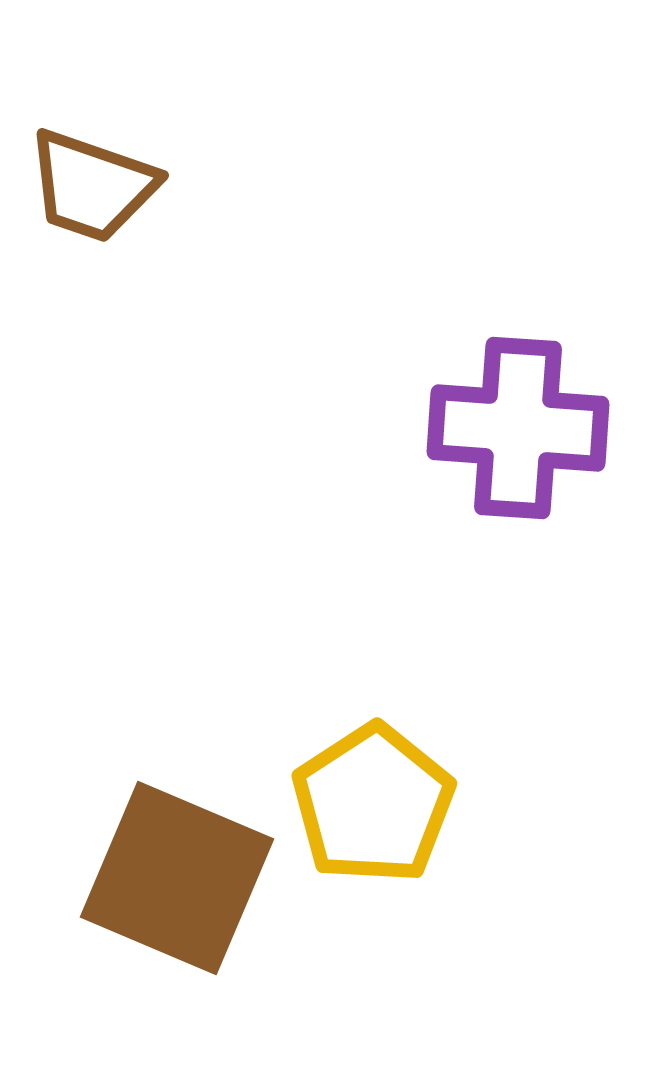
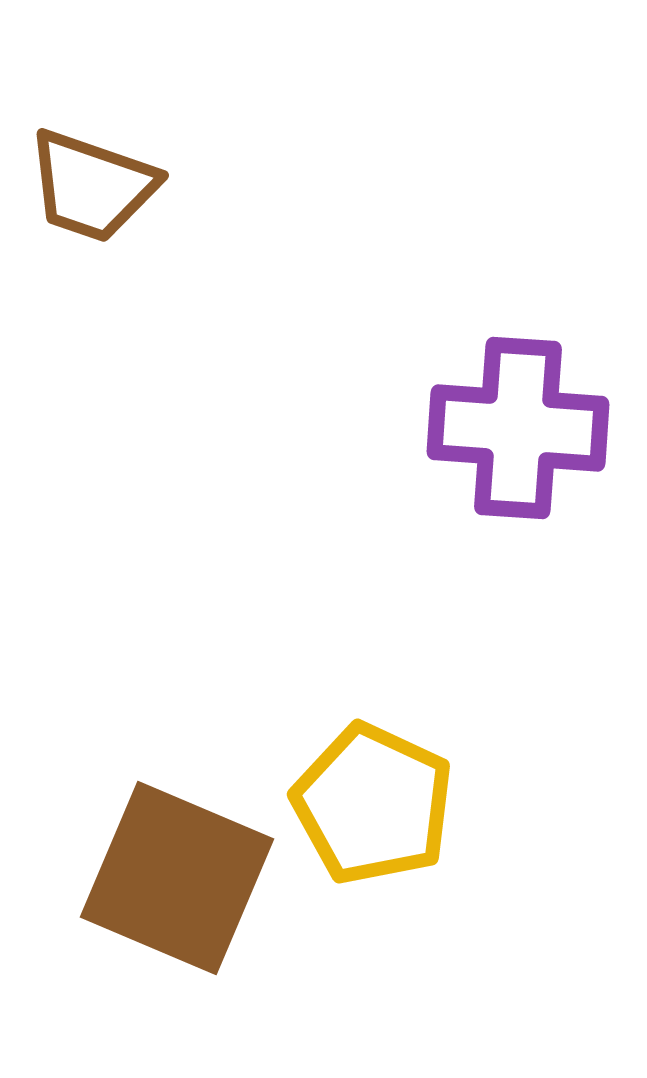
yellow pentagon: rotated 14 degrees counterclockwise
